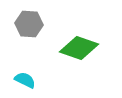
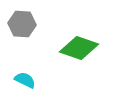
gray hexagon: moved 7 px left
